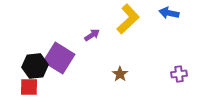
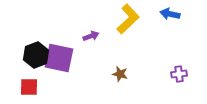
blue arrow: moved 1 px right, 1 px down
purple arrow: moved 1 px left, 1 px down; rotated 14 degrees clockwise
purple square: rotated 20 degrees counterclockwise
black hexagon: moved 1 px right, 11 px up; rotated 15 degrees counterclockwise
brown star: rotated 21 degrees counterclockwise
